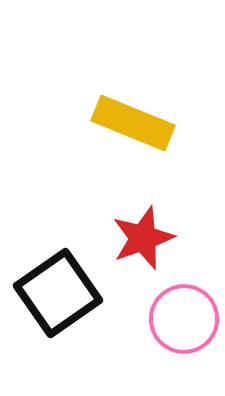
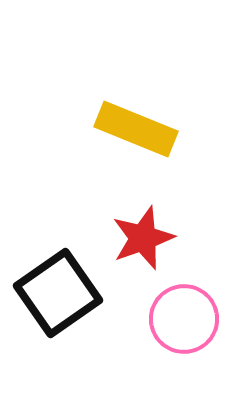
yellow rectangle: moved 3 px right, 6 px down
